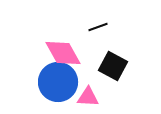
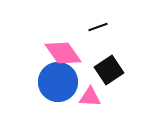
pink diamond: rotated 6 degrees counterclockwise
black square: moved 4 px left, 4 px down; rotated 28 degrees clockwise
pink triangle: moved 2 px right
